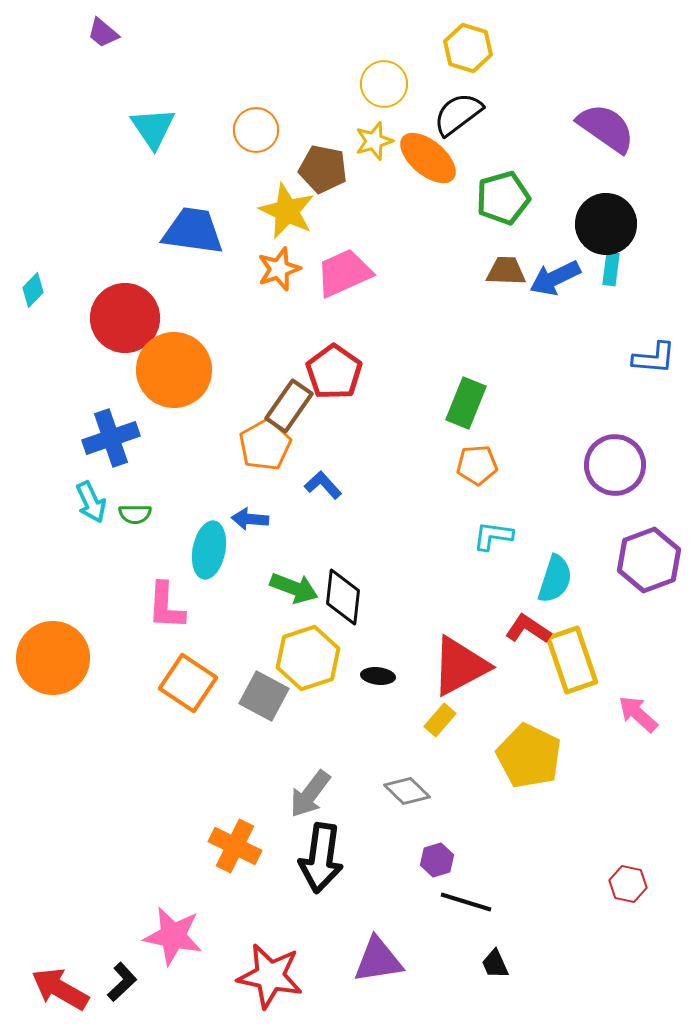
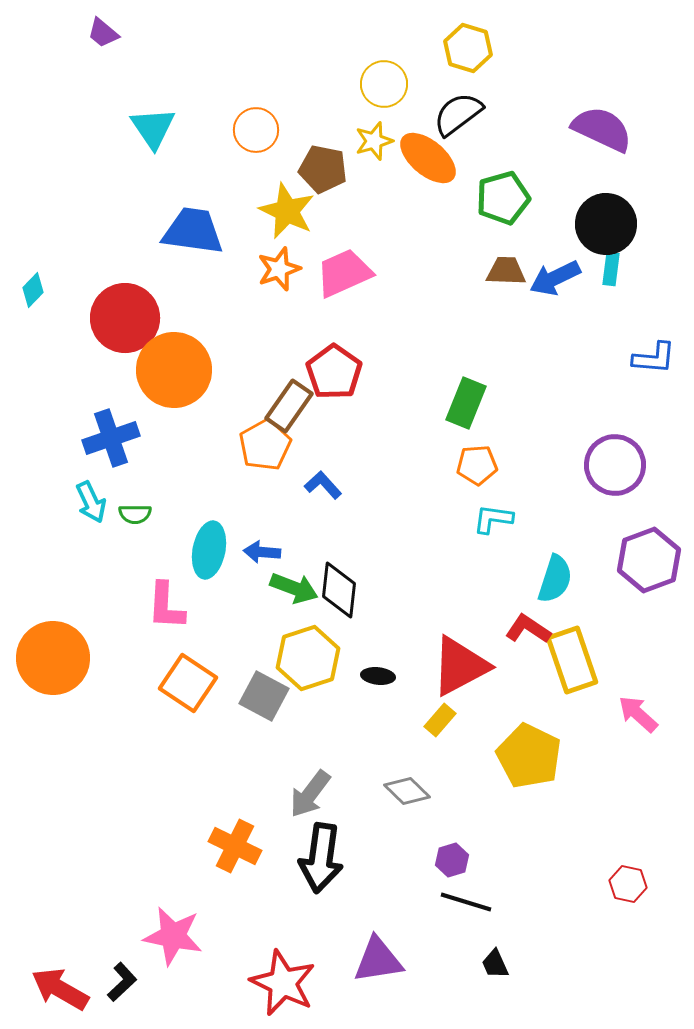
purple semicircle at (606, 128): moved 4 px left, 1 px down; rotated 10 degrees counterclockwise
blue arrow at (250, 519): moved 12 px right, 33 px down
cyan L-shape at (493, 536): moved 17 px up
black diamond at (343, 597): moved 4 px left, 7 px up
purple hexagon at (437, 860): moved 15 px right
red star at (270, 976): moved 13 px right, 7 px down; rotated 14 degrees clockwise
